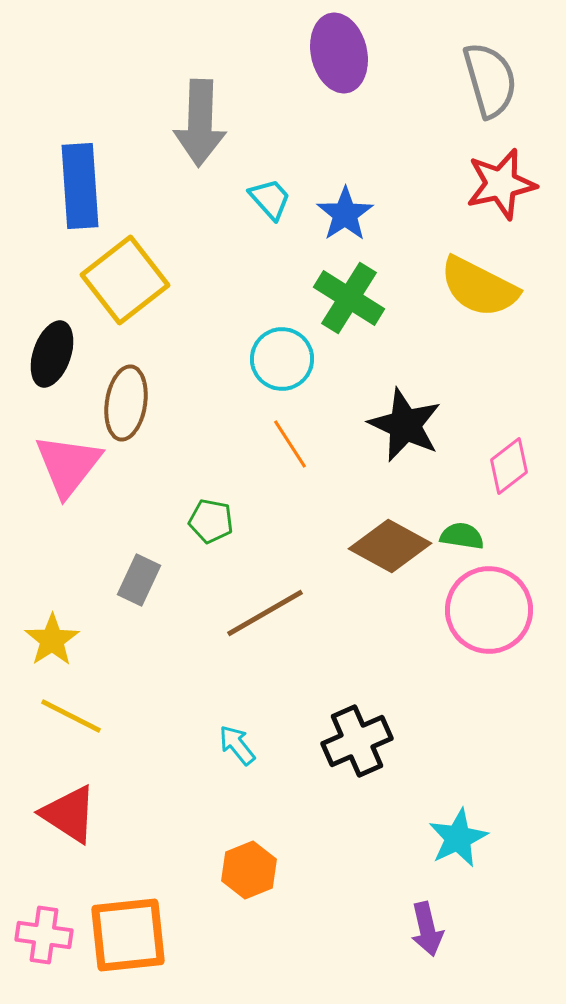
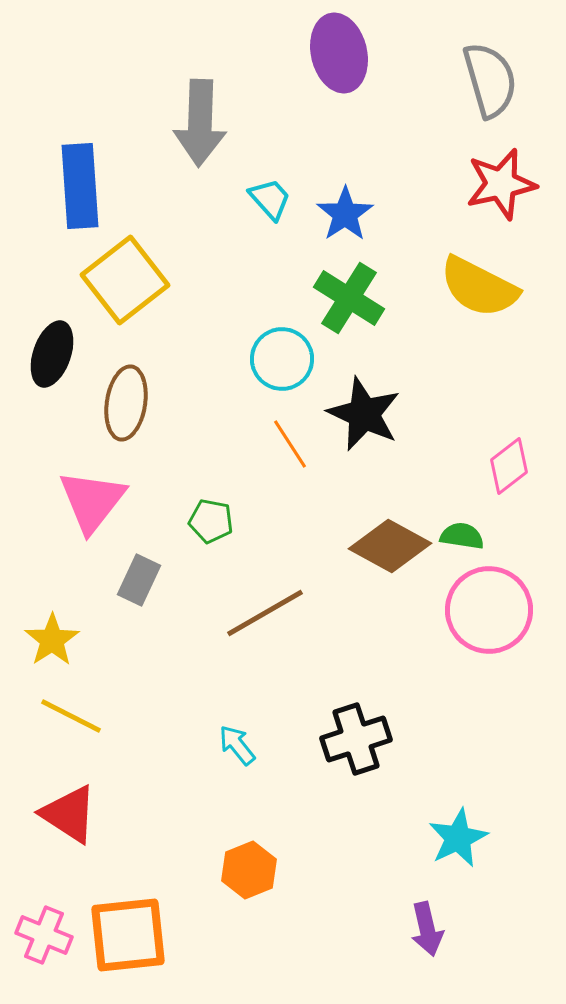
black star: moved 41 px left, 11 px up
pink triangle: moved 24 px right, 36 px down
black cross: moved 1 px left, 2 px up; rotated 6 degrees clockwise
pink cross: rotated 14 degrees clockwise
